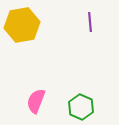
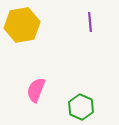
pink semicircle: moved 11 px up
